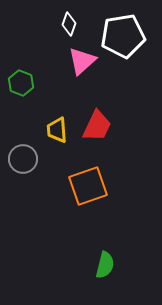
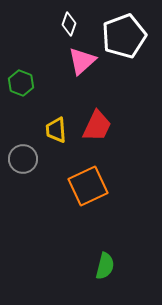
white pentagon: moved 1 px right; rotated 12 degrees counterclockwise
yellow trapezoid: moved 1 px left
orange square: rotated 6 degrees counterclockwise
green semicircle: moved 1 px down
